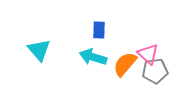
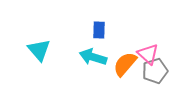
gray pentagon: rotated 10 degrees counterclockwise
